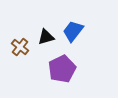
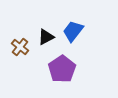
black triangle: rotated 12 degrees counterclockwise
purple pentagon: rotated 8 degrees counterclockwise
